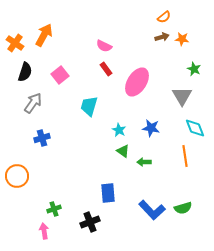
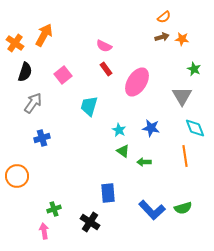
pink square: moved 3 px right
black cross: rotated 36 degrees counterclockwise
